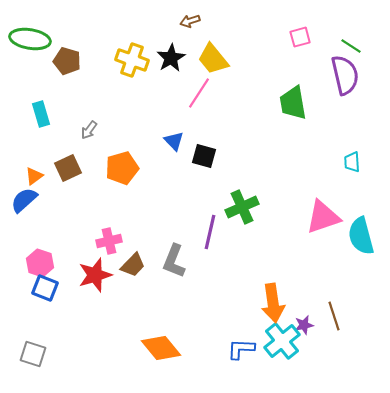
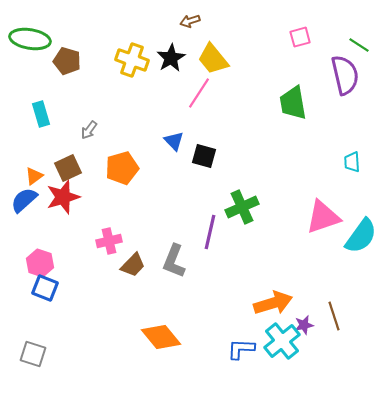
green line: moved 8 px right, 1 px up
cyan semicircle: rotated 129 degrees counterclockwise
red star: moved 32 px left, 78 px up
orange arrow: rotated 99 degrees counterclockwise
orange diamond: moved 11 px up
